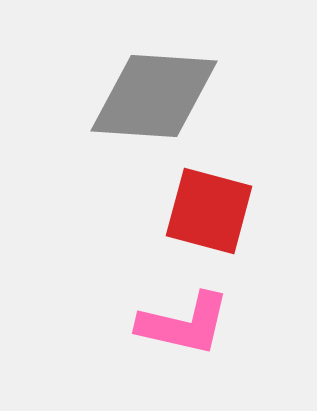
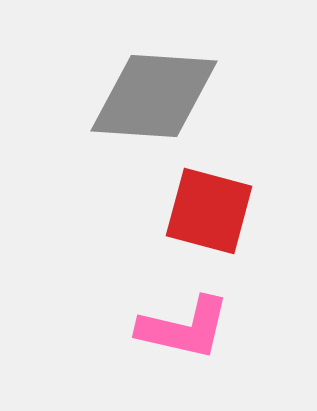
pink L-shape: moved 4 px down
